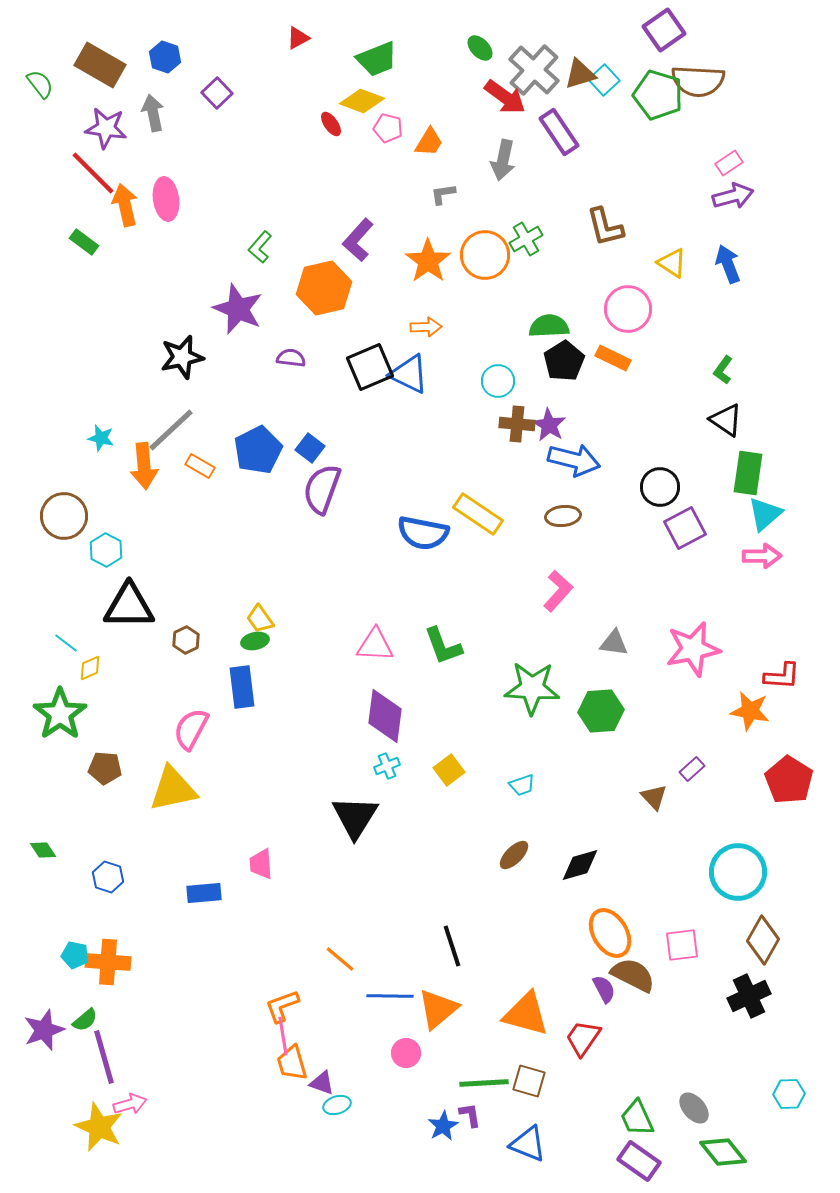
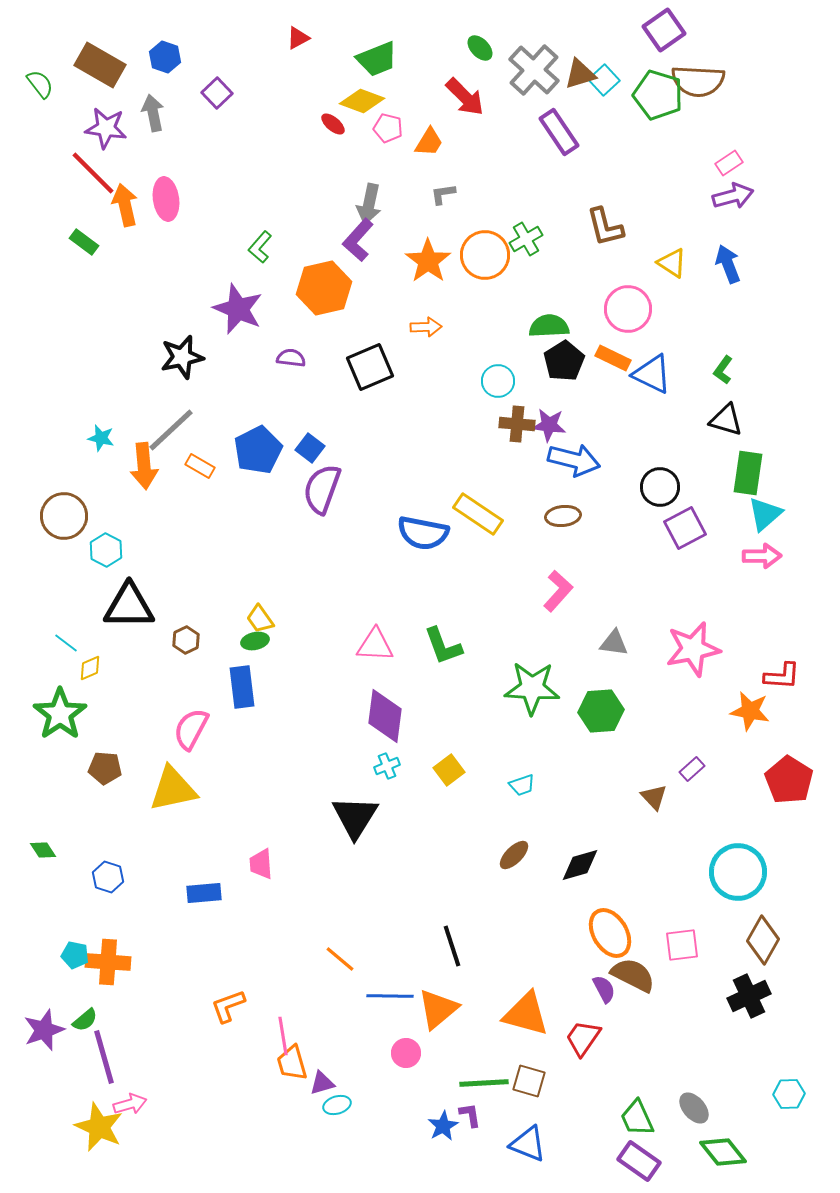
red arrow at (505, 97): moved 40 px left; rotated 9 degrees clockwise
red ellipse at (331, 124): moved 2 px right; rotated 15 degrees counterclockwise
gray arrow at (503, 160): moved 134 px left, 44 px down
blue triangle at (409, 374): moved 243 px right
black triangle at (726, 420): rotated 18 degrees counterclockwise
purple star at (549, 425): rotated 24 degrees counterclockwise
orange L-shape at (282, 1006): moved 54 px left
purple triangle at (322, 1083): rotated 36 degrees counterclockwise
